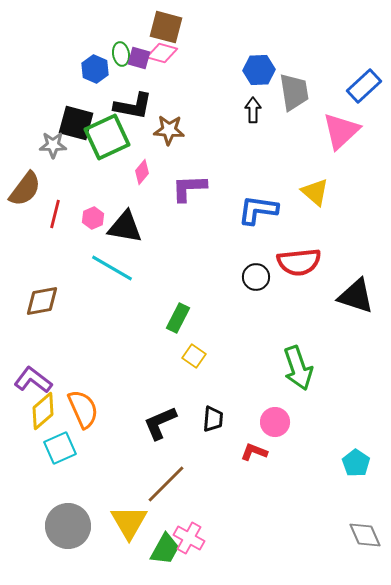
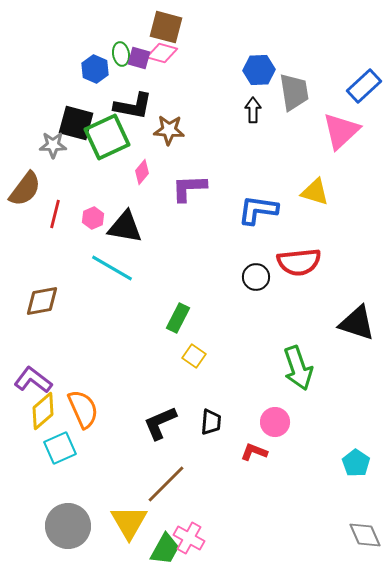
yellow triangle at (315, 192): rotated 24 degrees counterclockwise
black triangle at (356, 296): moved 1 px right, 27 px down
black trapezoid at (213, 419): moved 2 px left, 3 px down
